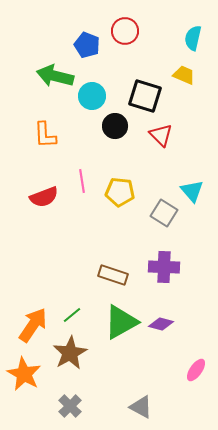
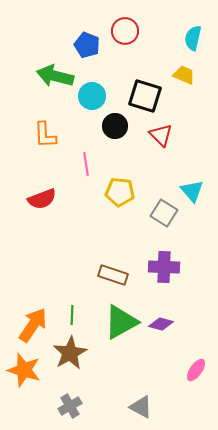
pink line: moved 4 px right, 17 px up
red semicircle: moved 2 px left, 2 px down
green line: rotated 48 degrees counterclockwise
orange star: moved 4 px up; rotated 12 degrees counterclockwise
gray cross: rotated 15 degrees clockwise
